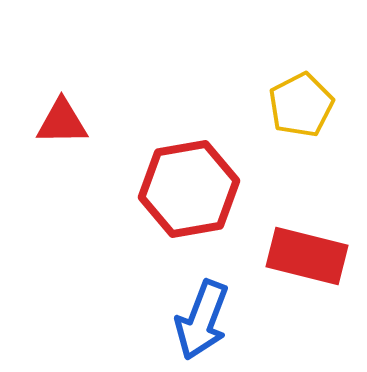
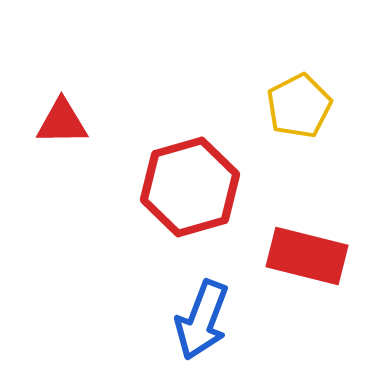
yellow pentagon: moved 2 px left, 1 px down
red hexagon: moved 1 px right, 2 px up; rotated 6 degrees counterclockwise
